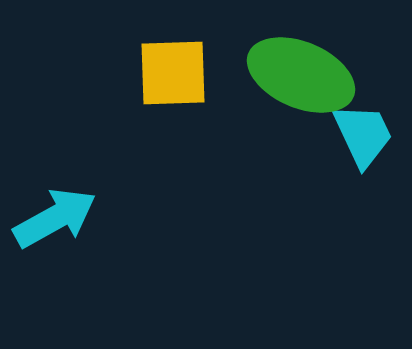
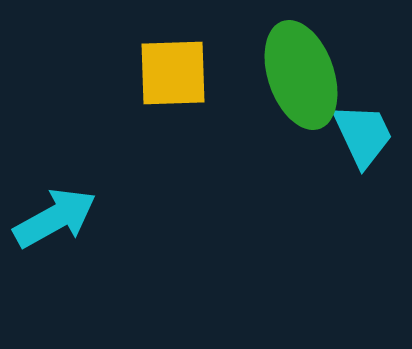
green ellipse: rotated 48 degrees clockwise
